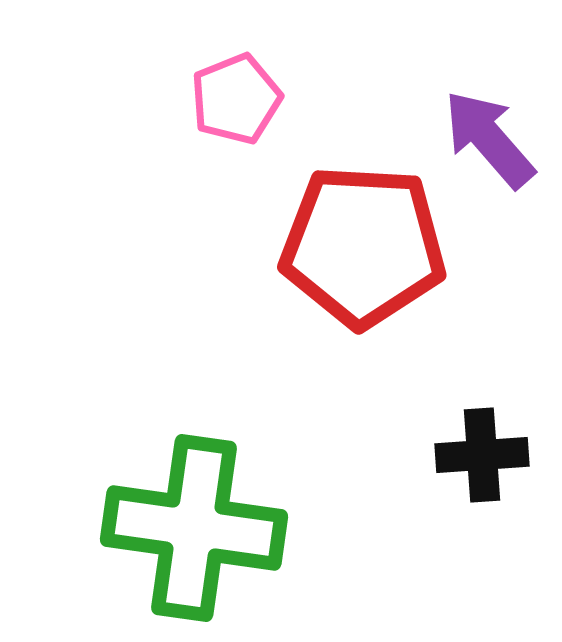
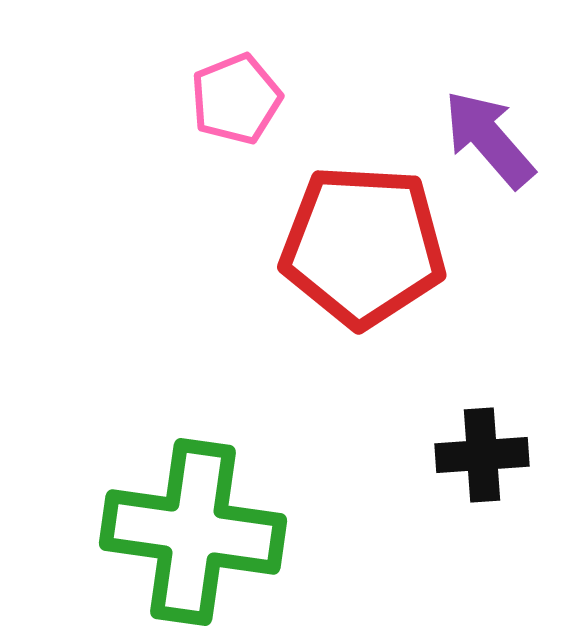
green cross: moved 1 px left, 4 px down
